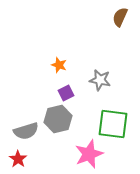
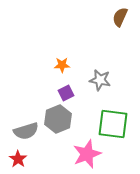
orange star: moved 3 px right; rotated 21 degrees counterclockwise
gray hexagon: rotated 8 degrees counterclockwise
pink star: moved 2 px left
